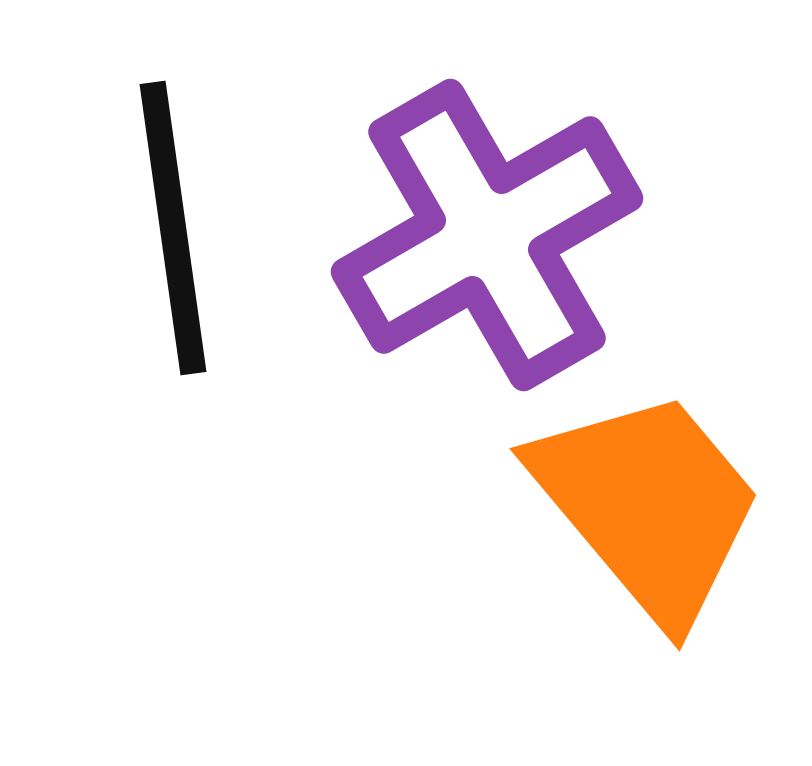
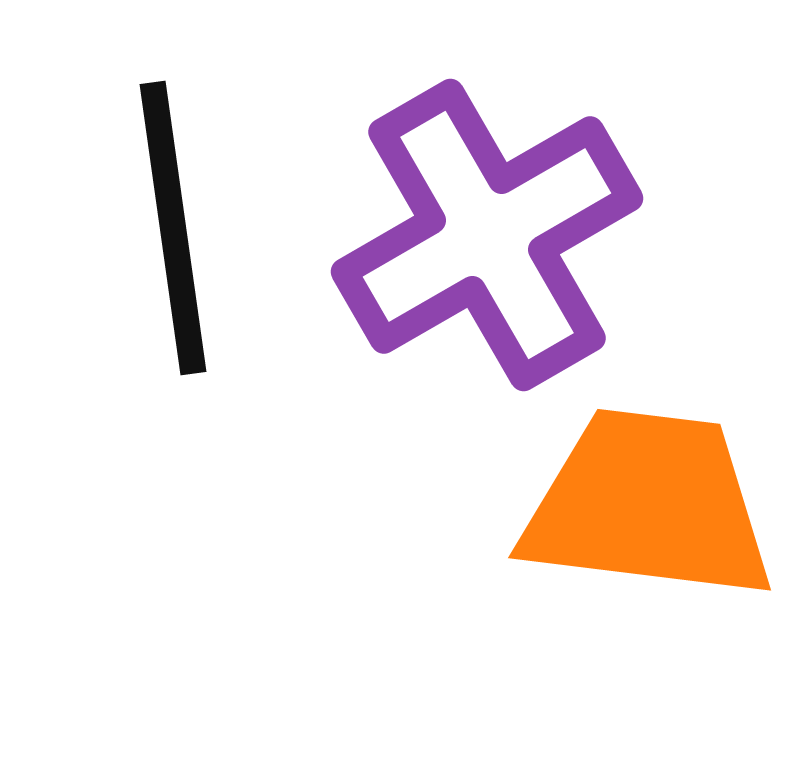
orange trapezoid: rotated 43 degrees counterclockwise
